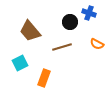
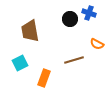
black circle: moved 3 px up
brown trapezoid: rotated 30 degrees clockwise
brown line: moved 12 px right, 13 px down
